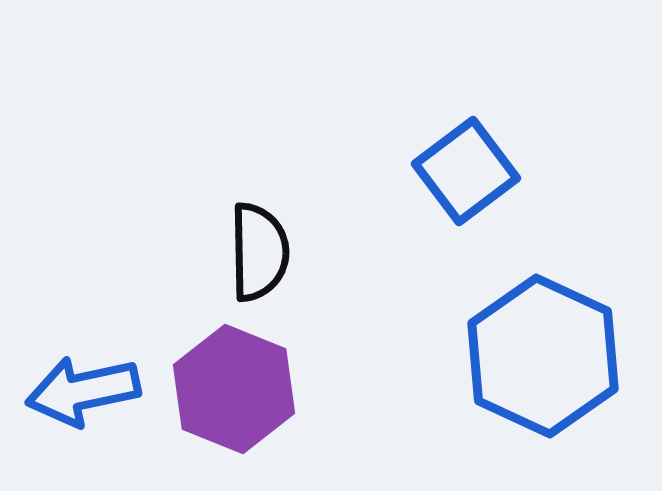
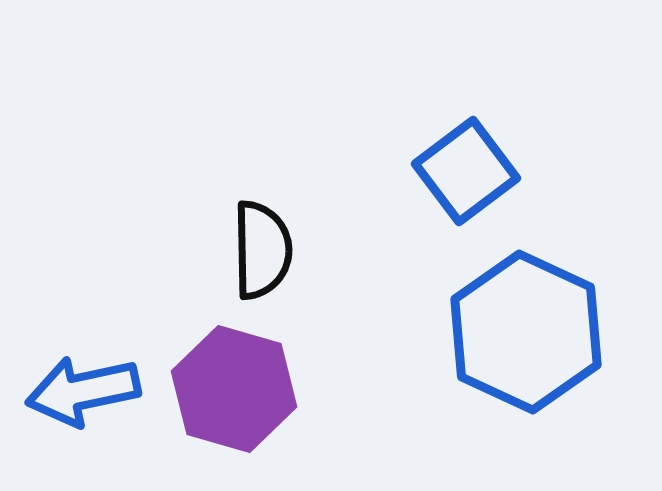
black semicircle: moved 3 px right, 2 px up
blue hexagon: moved 17 px left, 24 px up
purple hexagon: rotated 6 degrees counterclockwise
